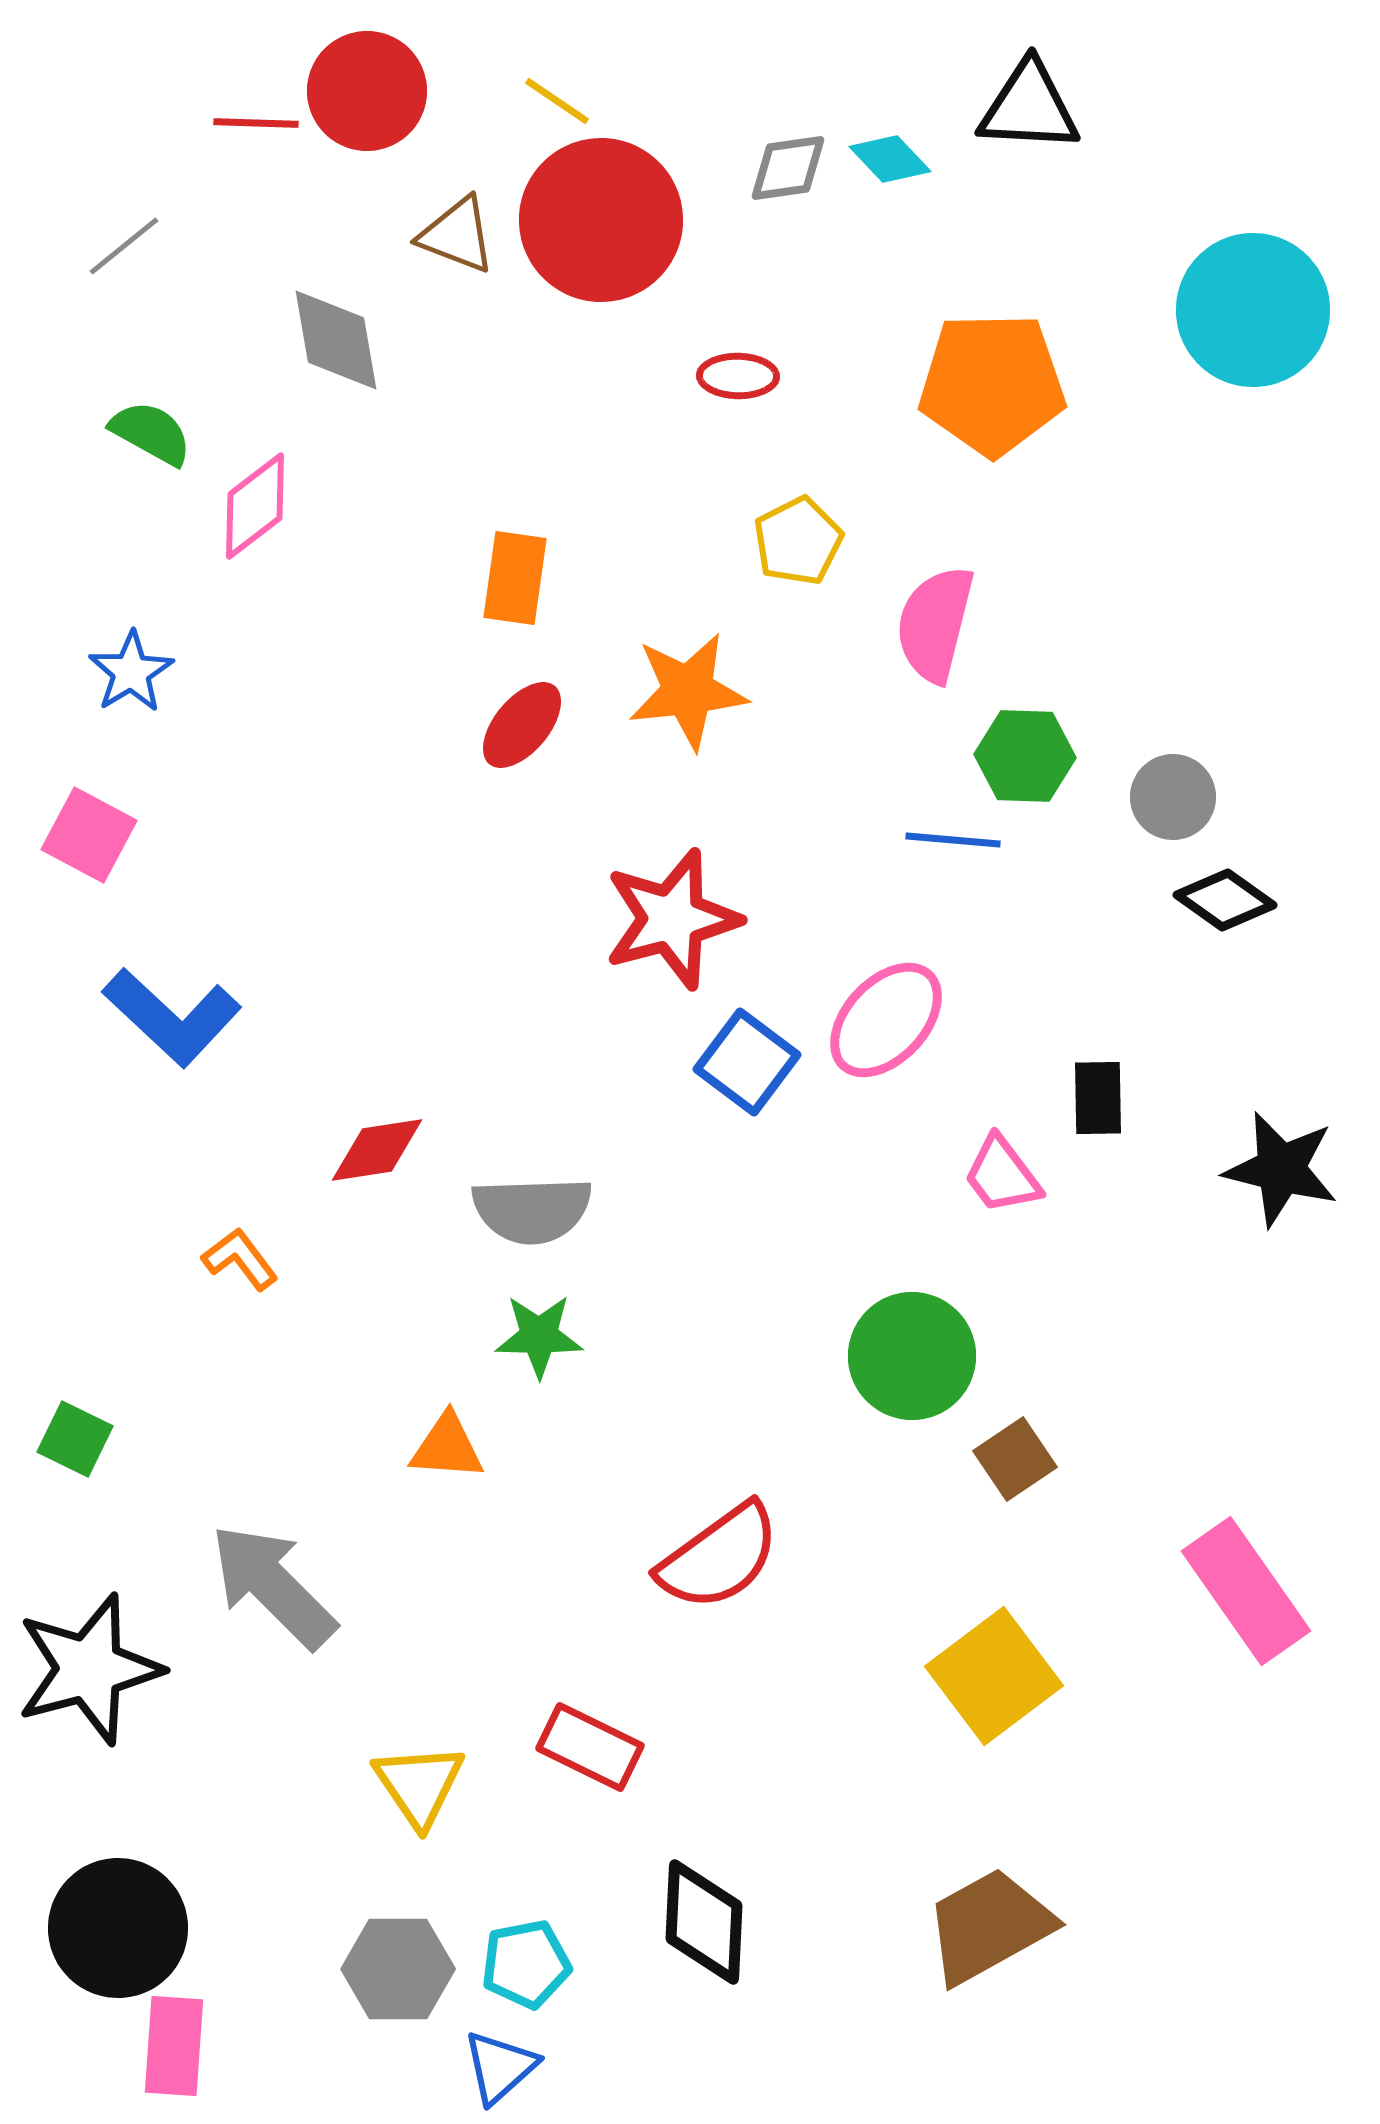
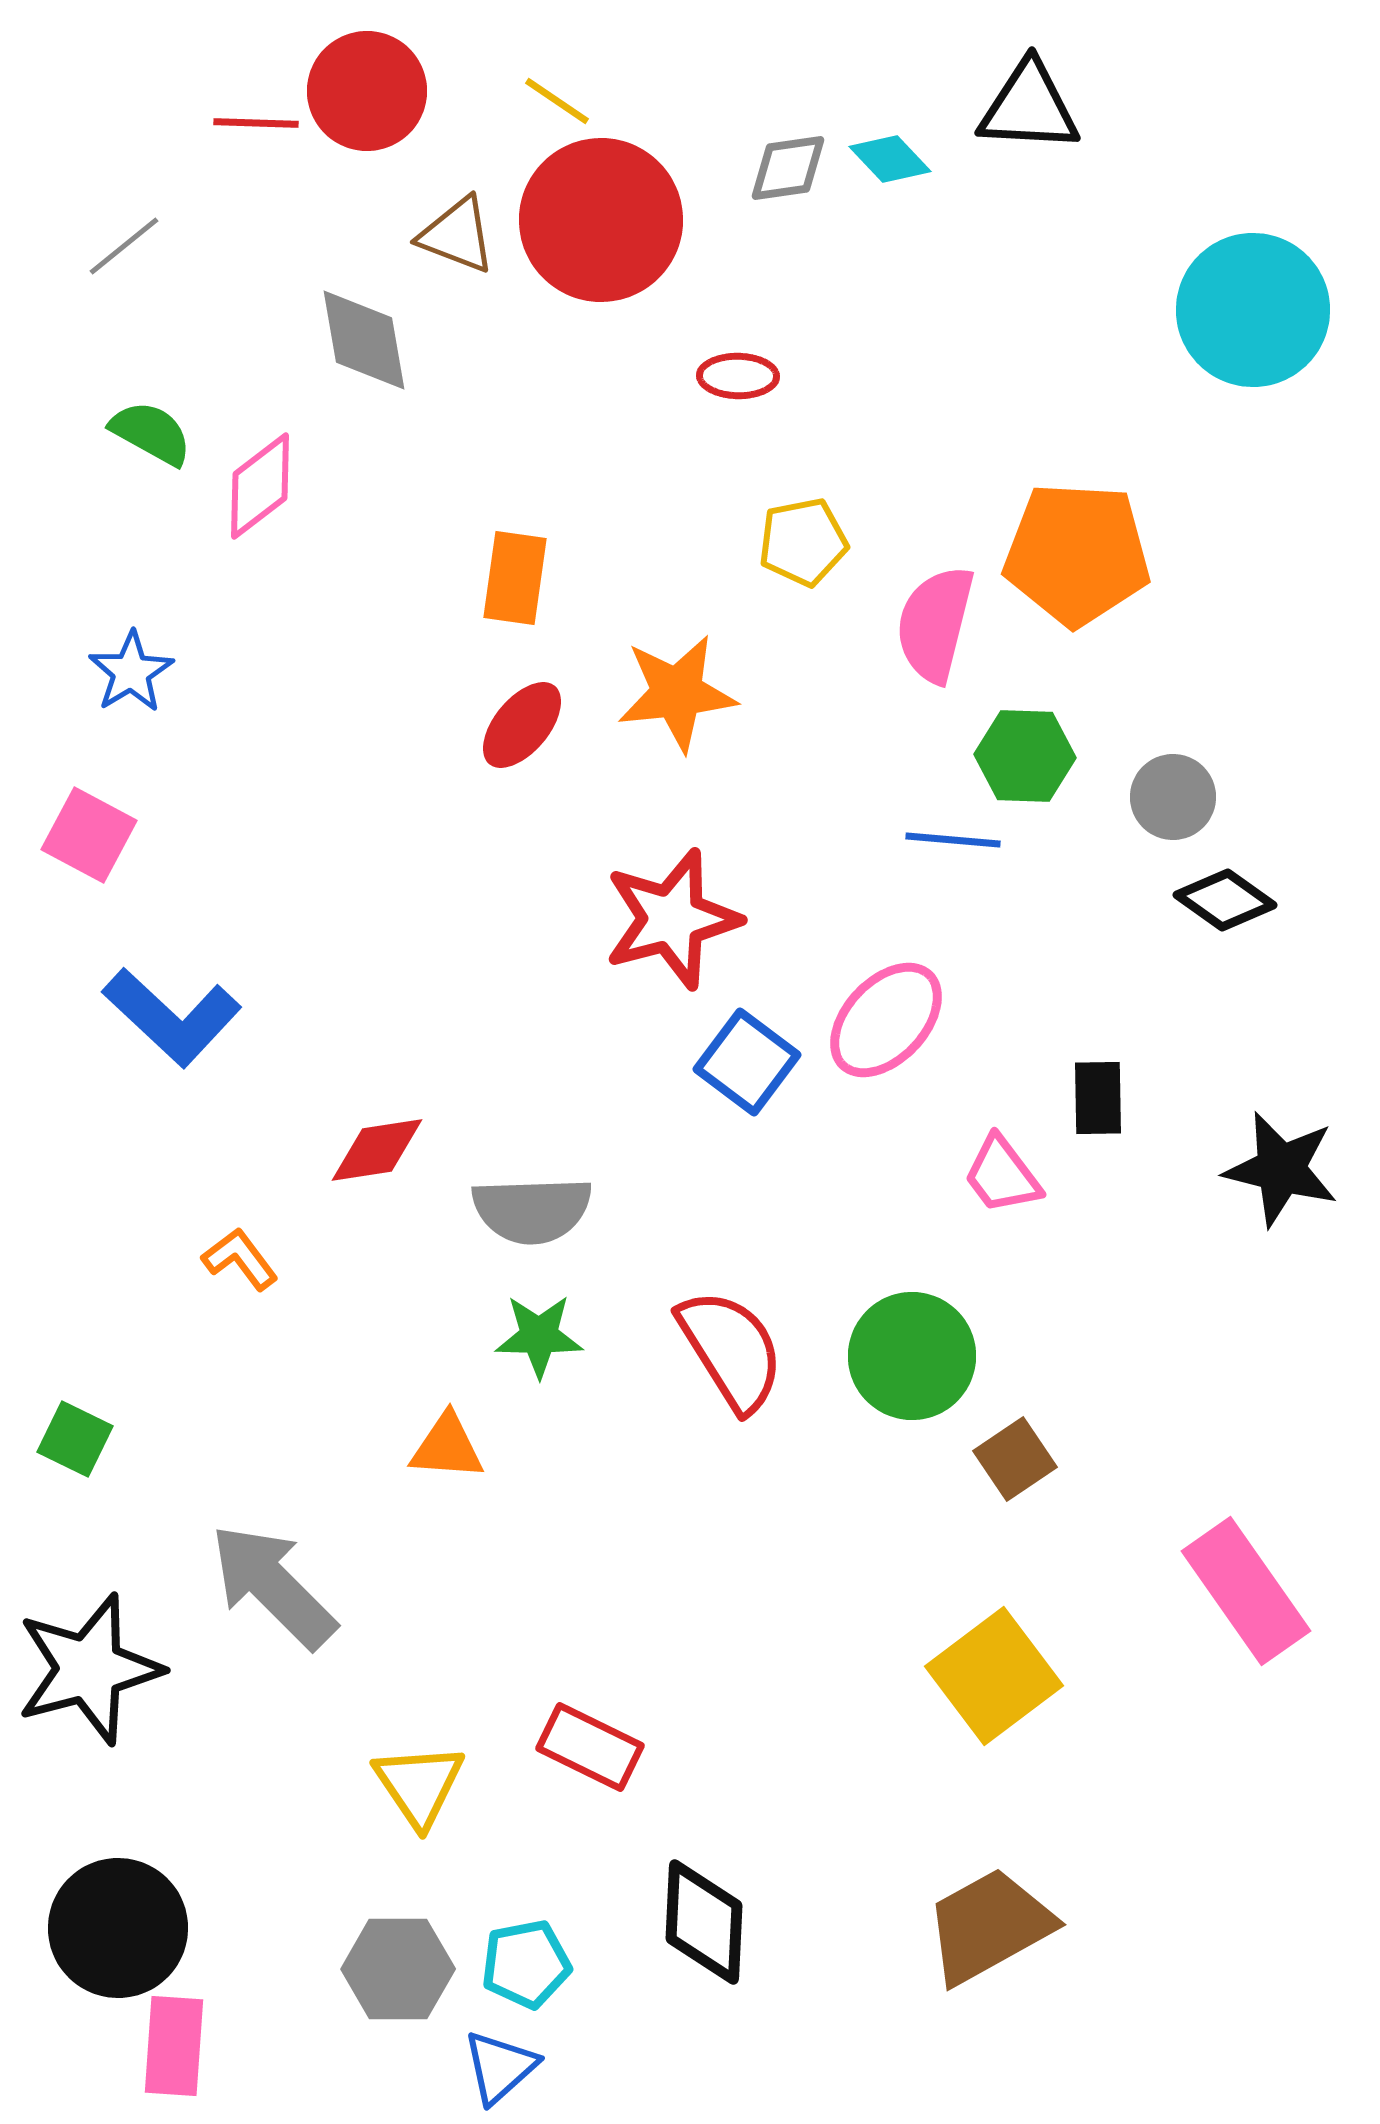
gray diamond at (336, 340): moved 28 px right
orange pentagon at (992, 384): moved 85 px right, 170 px down; rotated 4 degrees clockwise
pink diamond at (255, 506): moved 5 px right, 20 px up
yellow pentagon at (798, 541): moved 5 px right, 1 px down; rotated 16 degrees clockwise
orange star at (688, 691): moved 11 px left, 2 px down
red semicircle at (719, 1557): moved 12 px right, 207 px up; rotated 86 degrees counterclockwise
